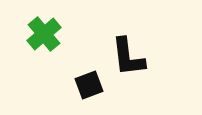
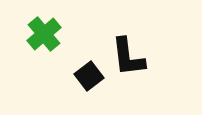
black square: moved 9 px up; rotated 16 degrees counterclockwise
